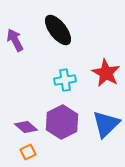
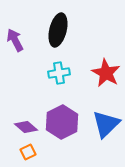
black ellipse: rotated 52 degrees clockwise
cyan cross: moved 6 px left, 7 px up
